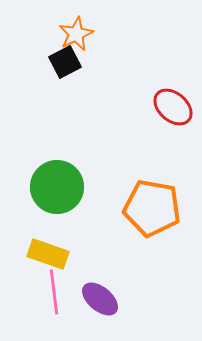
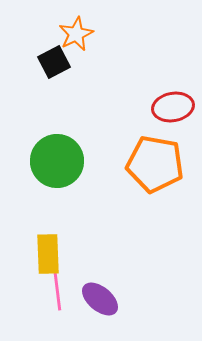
black square: moved 11 px left
red ellipse: rotated 51 degrees counterclockwise
green circle: moved 26 px up
orange pentagon: moved 3 px right, 44 px up
yellow rectangle: rotated 69 degrees clockwise
pink line: moved 3 px right, 4 px up
